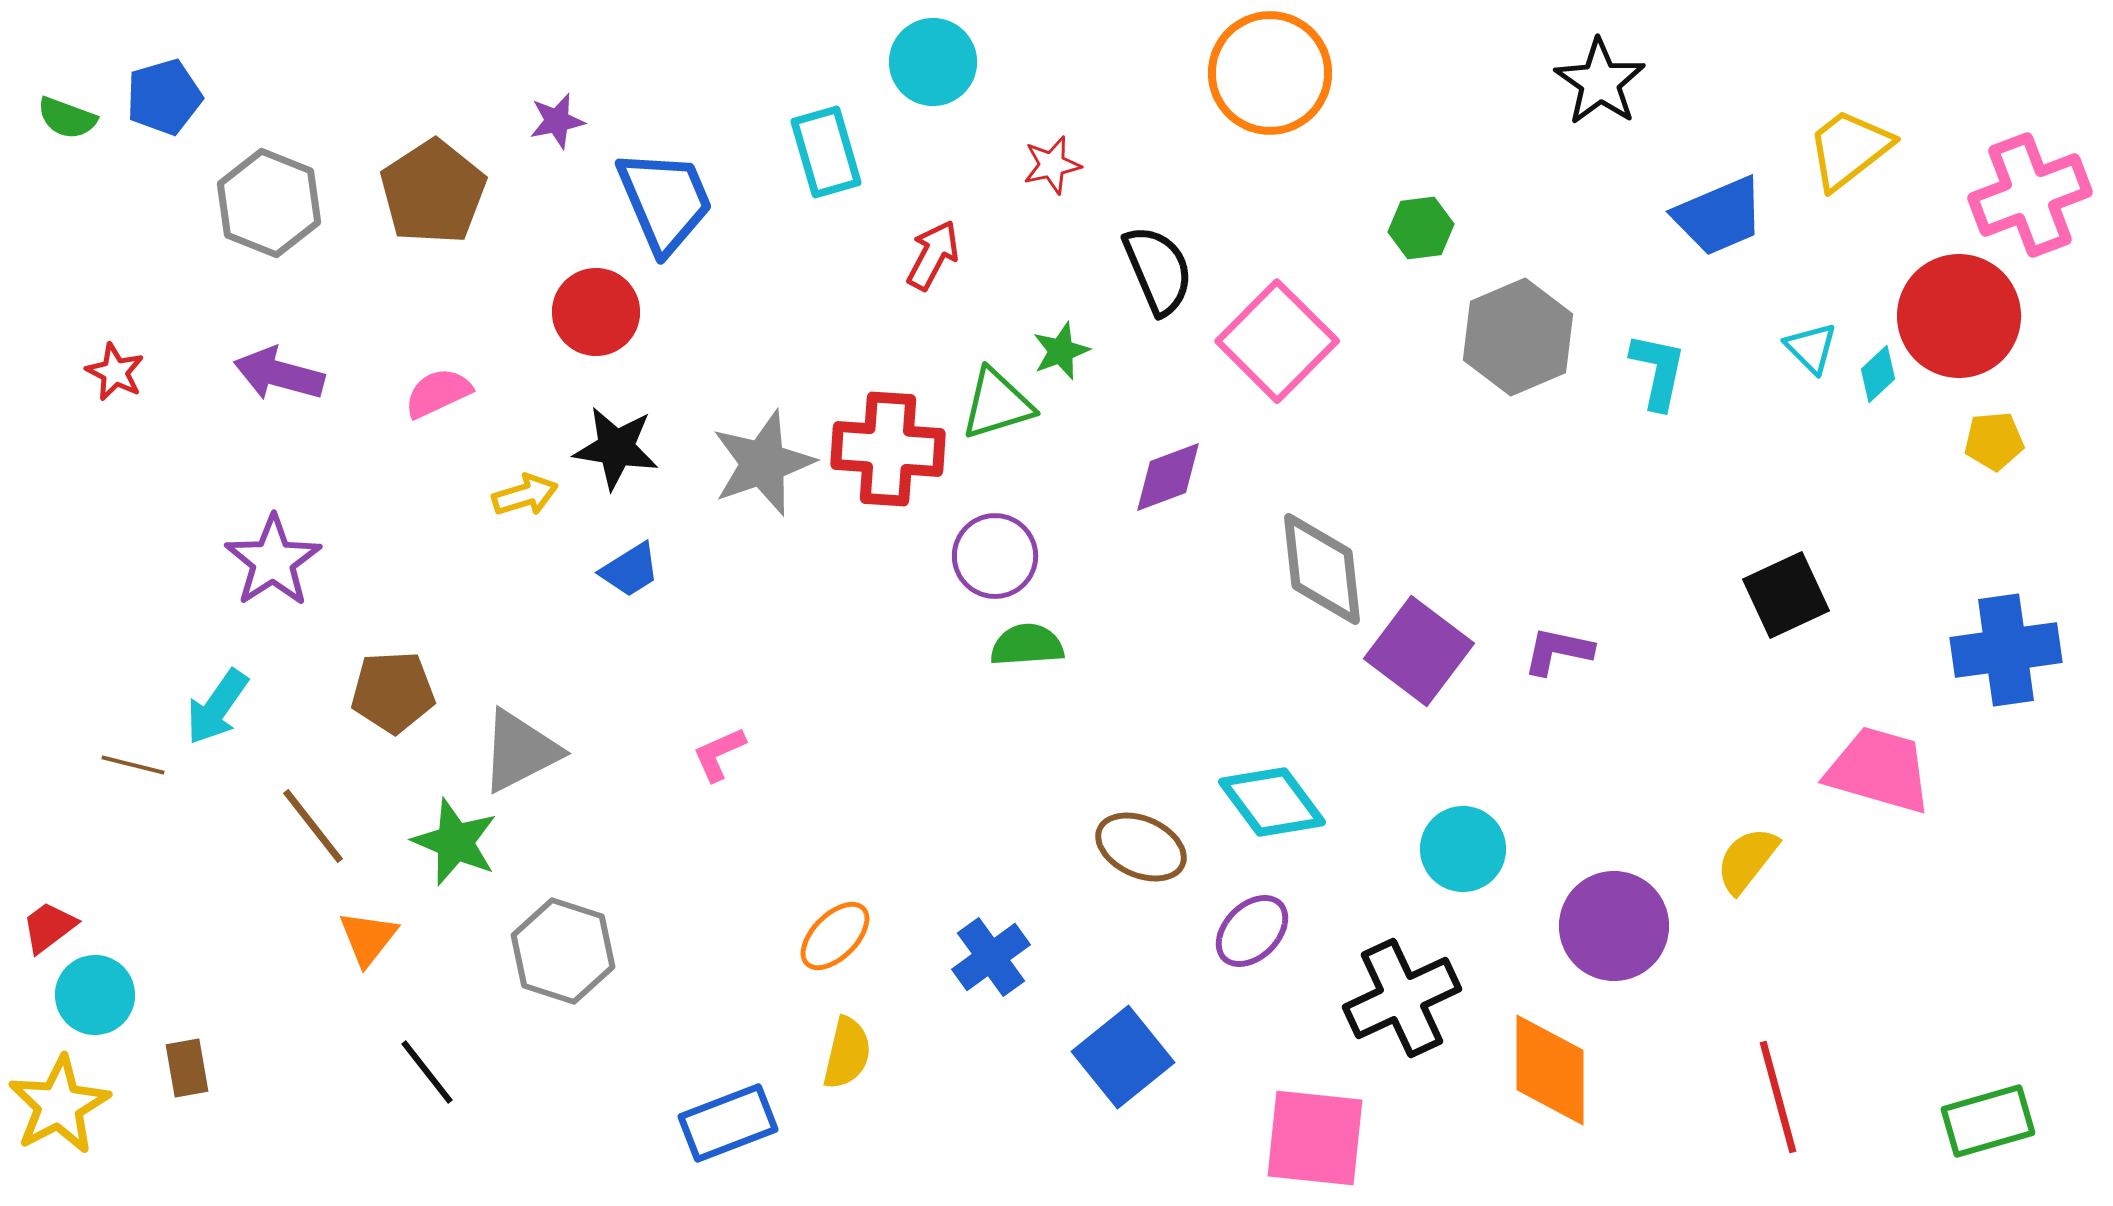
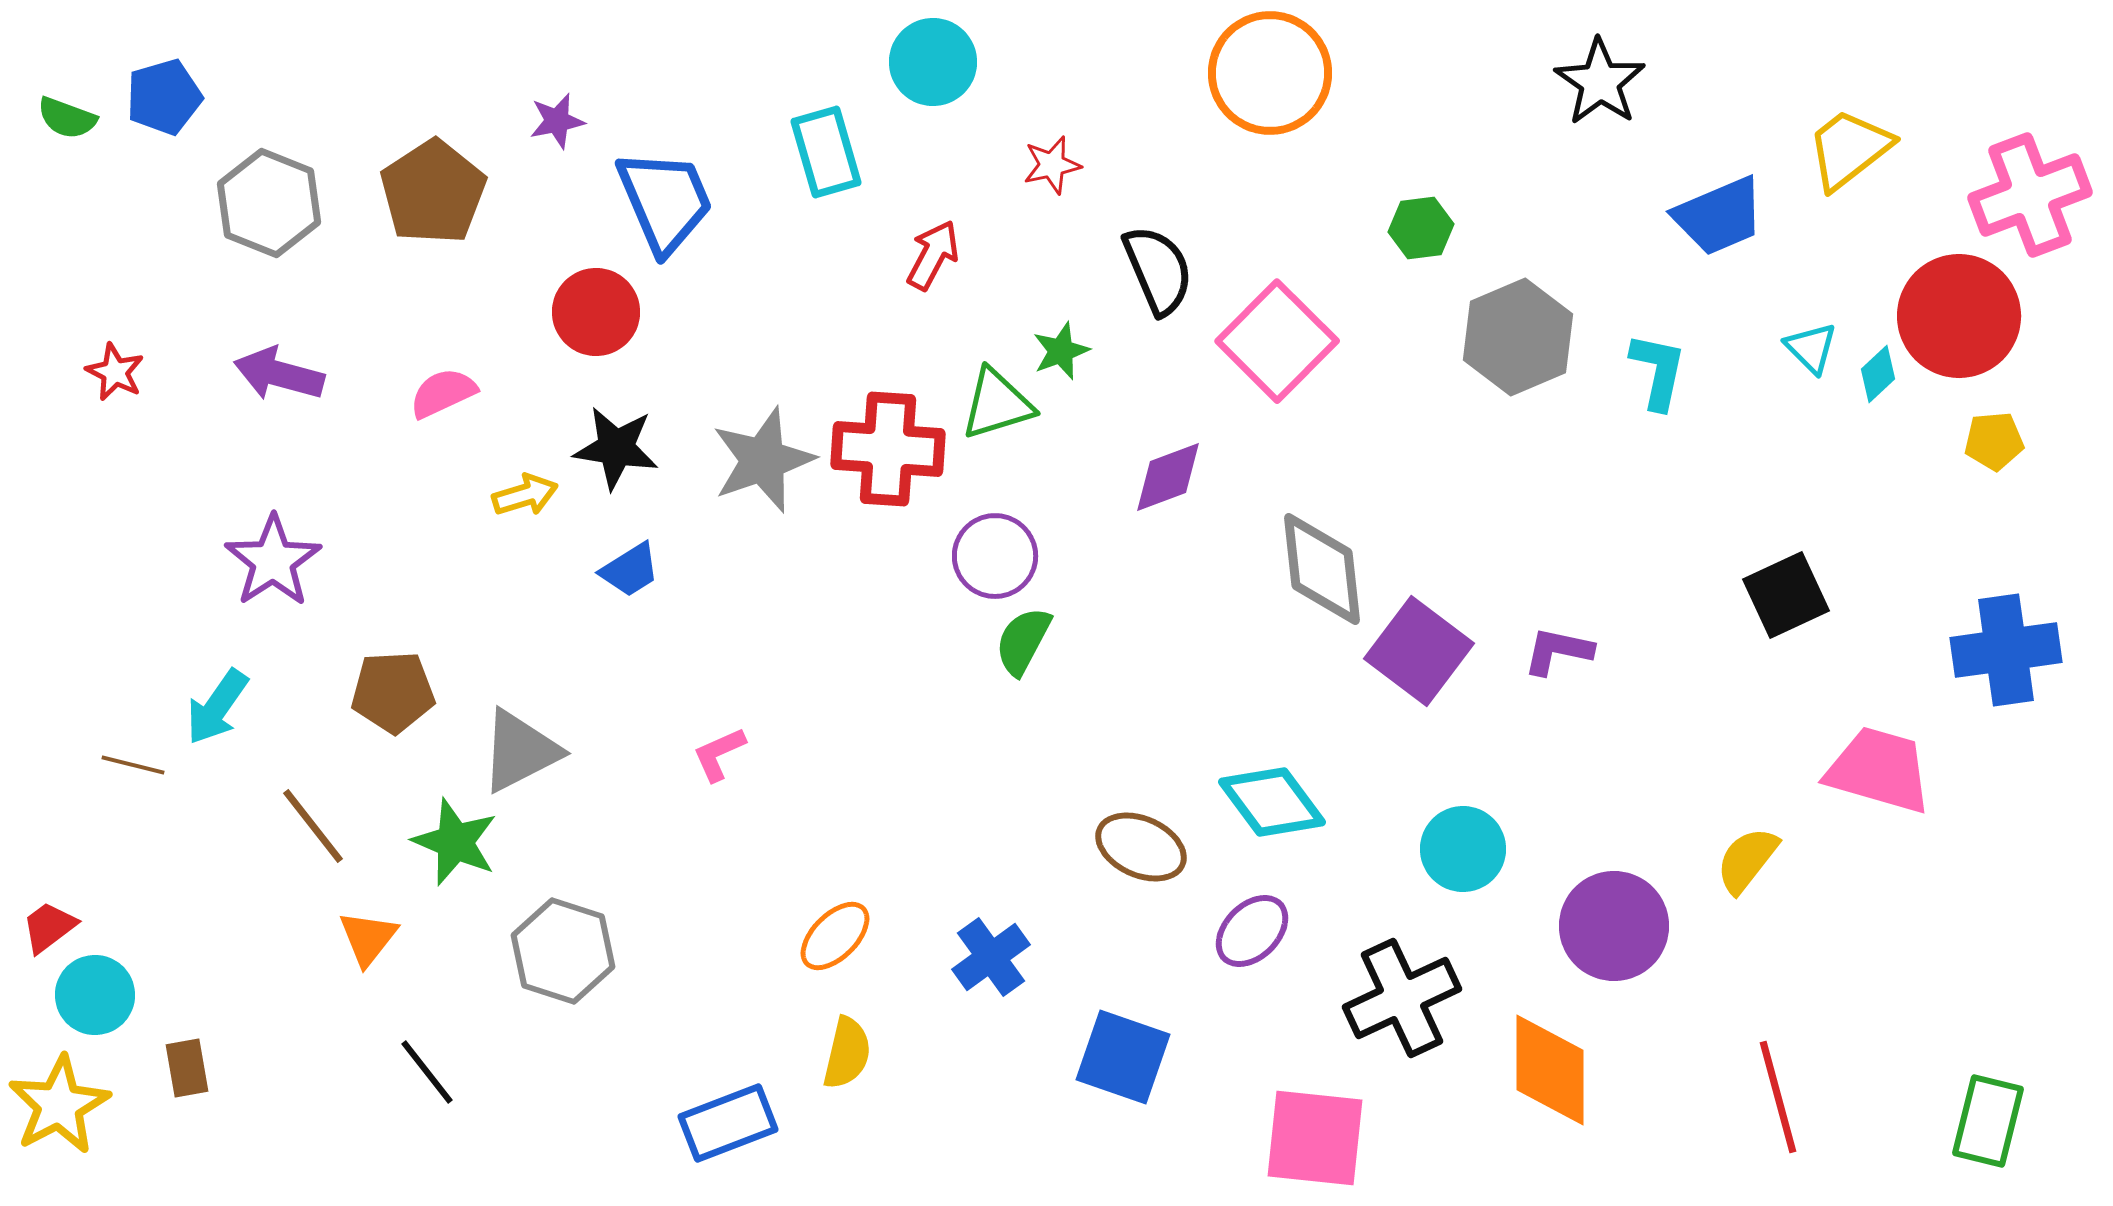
pink semicircle at (438, 393): moved 5 px right
gray star at (763, 463): moved 3 px up
green semicircle at (1027, 645): moved 4 px left, 4 px up; rotated 58 degrees counterclockwise
blue square at (1123, 1057): rotated 32 degrees counterclockwise
green rectangle at (1988, 1121): rotated 60 degrees counterclockwise
